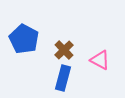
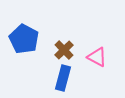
pink triangle: moved 3 px left, 3 px up
